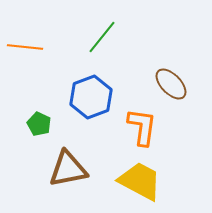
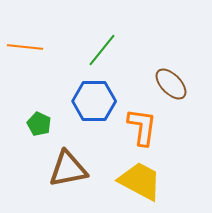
green line: moved 13 px down
blue hexagon: moved 3 px right, 4 px down; rotated 21 degrees clockwise
